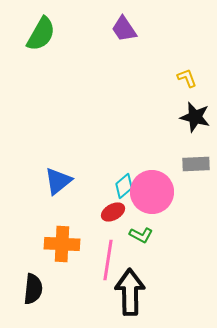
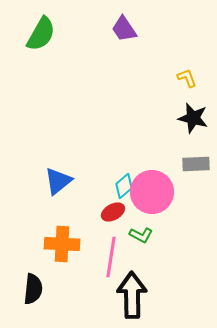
black star: moved 2 px left, 1 px down
pink line: moved 3 px right, 3 px up
black arrow: moved 2 px right, 3 px down
